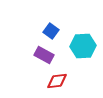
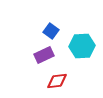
cyan hexagon: moved 1 px left
purple rectangle: rotated 54 degrees counterclockwise
